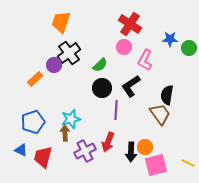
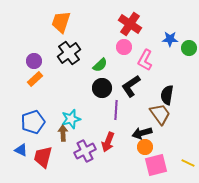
purple circle: moved 20 px left, 4 px up
brown arrow: moved 2 px left
black arrow: moved 11 px right, 19 px up; rotated 72 degrees clockwise
